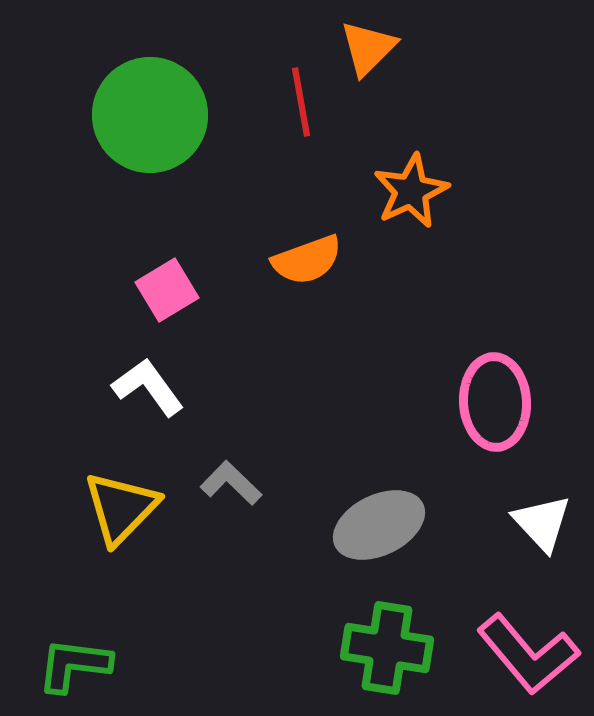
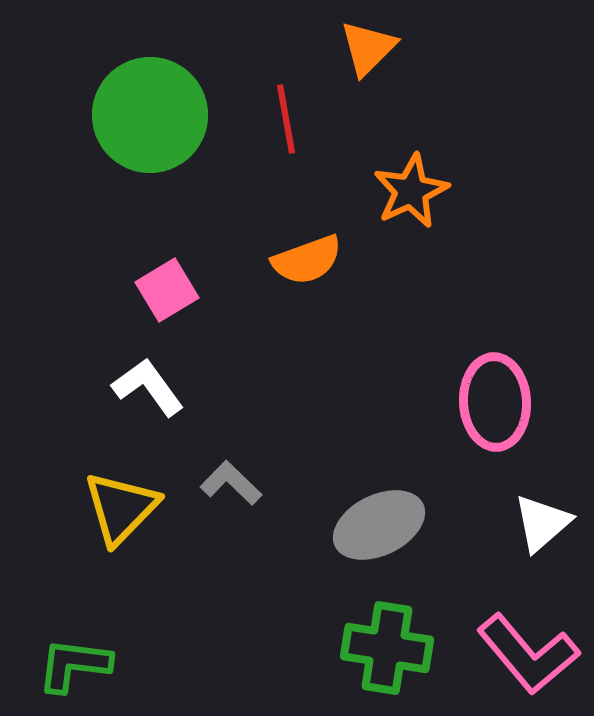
red line: moved 15 px left, 17 px down
white triangle: rotated 32 degrees clockwise
